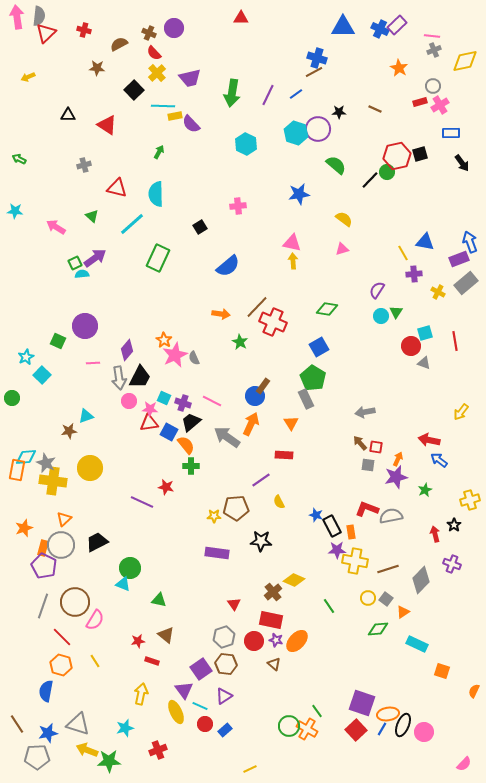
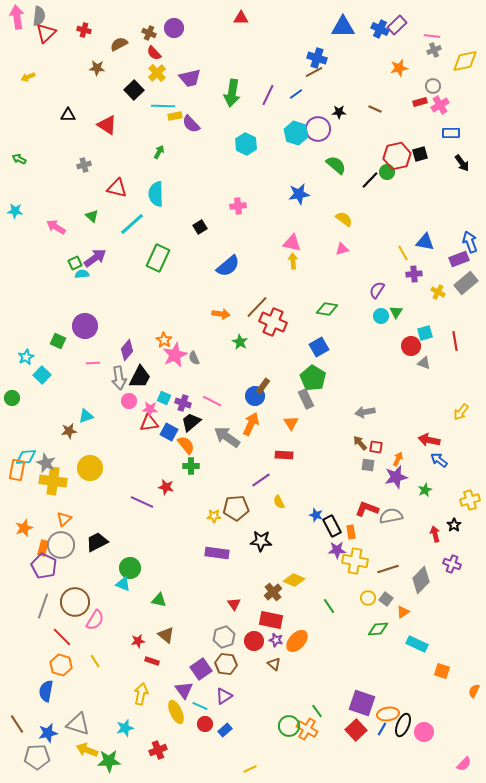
orange star at (399, 68): rotated 30 degrees clockwise
